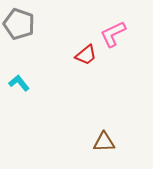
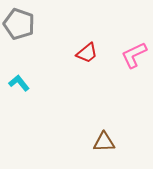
pink L-shape: moved 21 px right, 21 px down
red trapezoid: moved 1 px right, 2 px up
